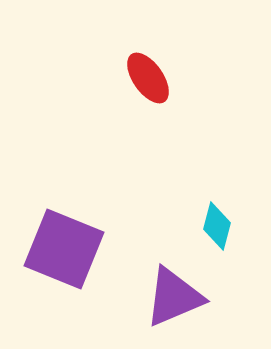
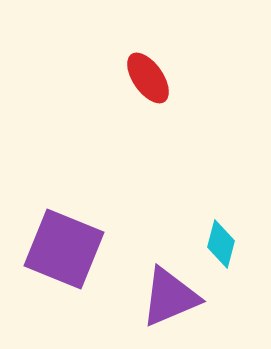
cyan diamond: moved 4 px right, 18 px down
purple triangle: moved 4 px left
